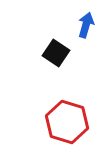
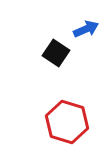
blue arrow: moved 4 px down; rotated 50 degrees clockwise
